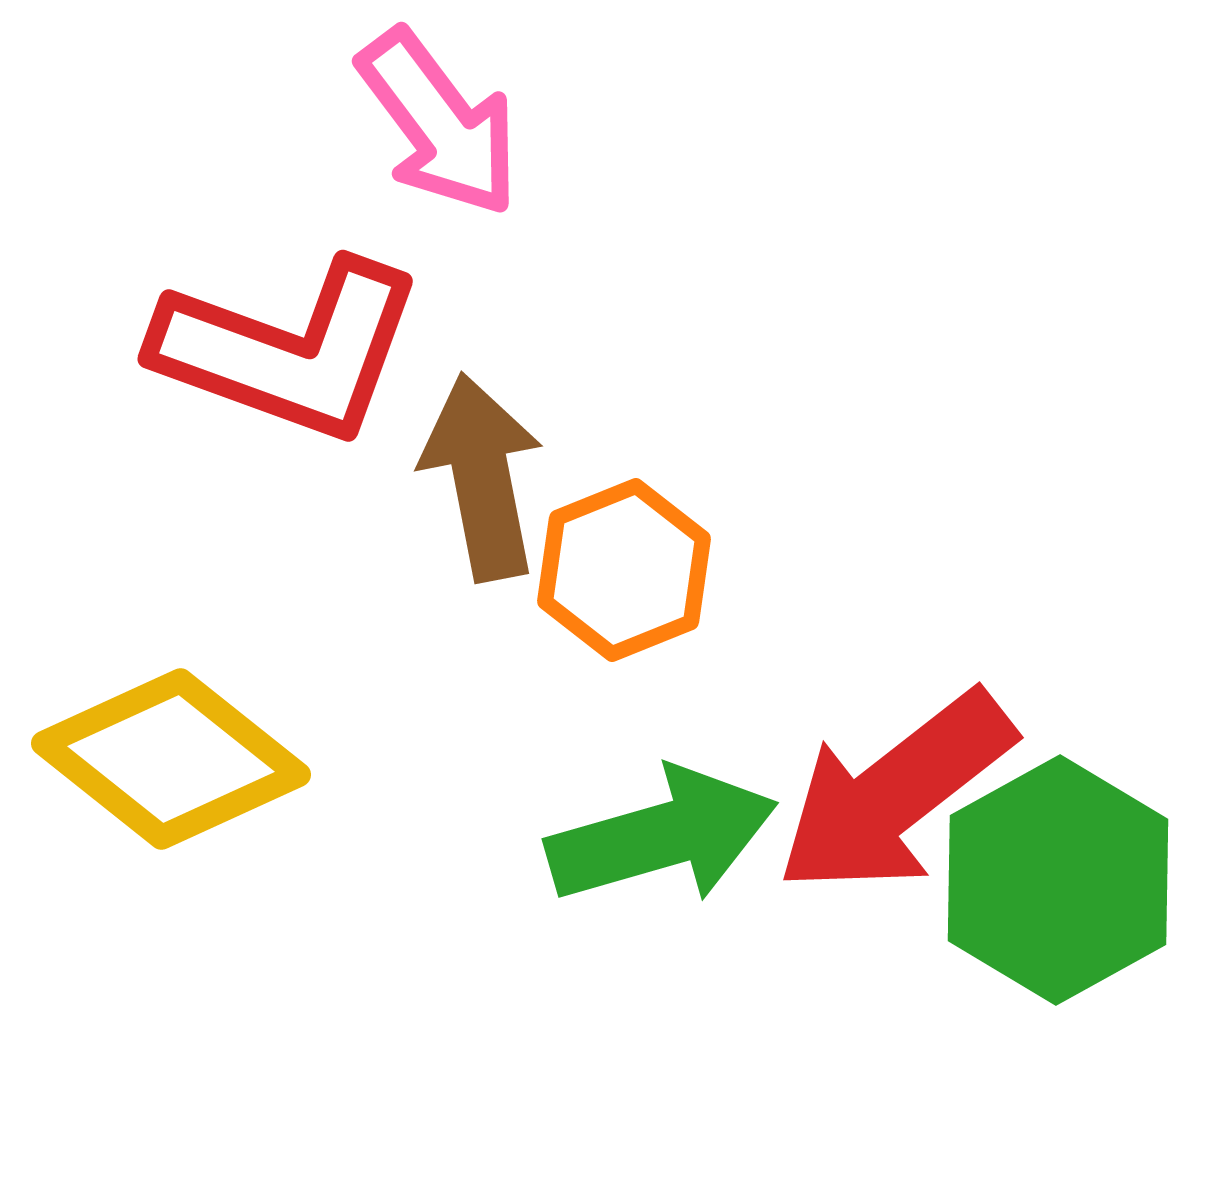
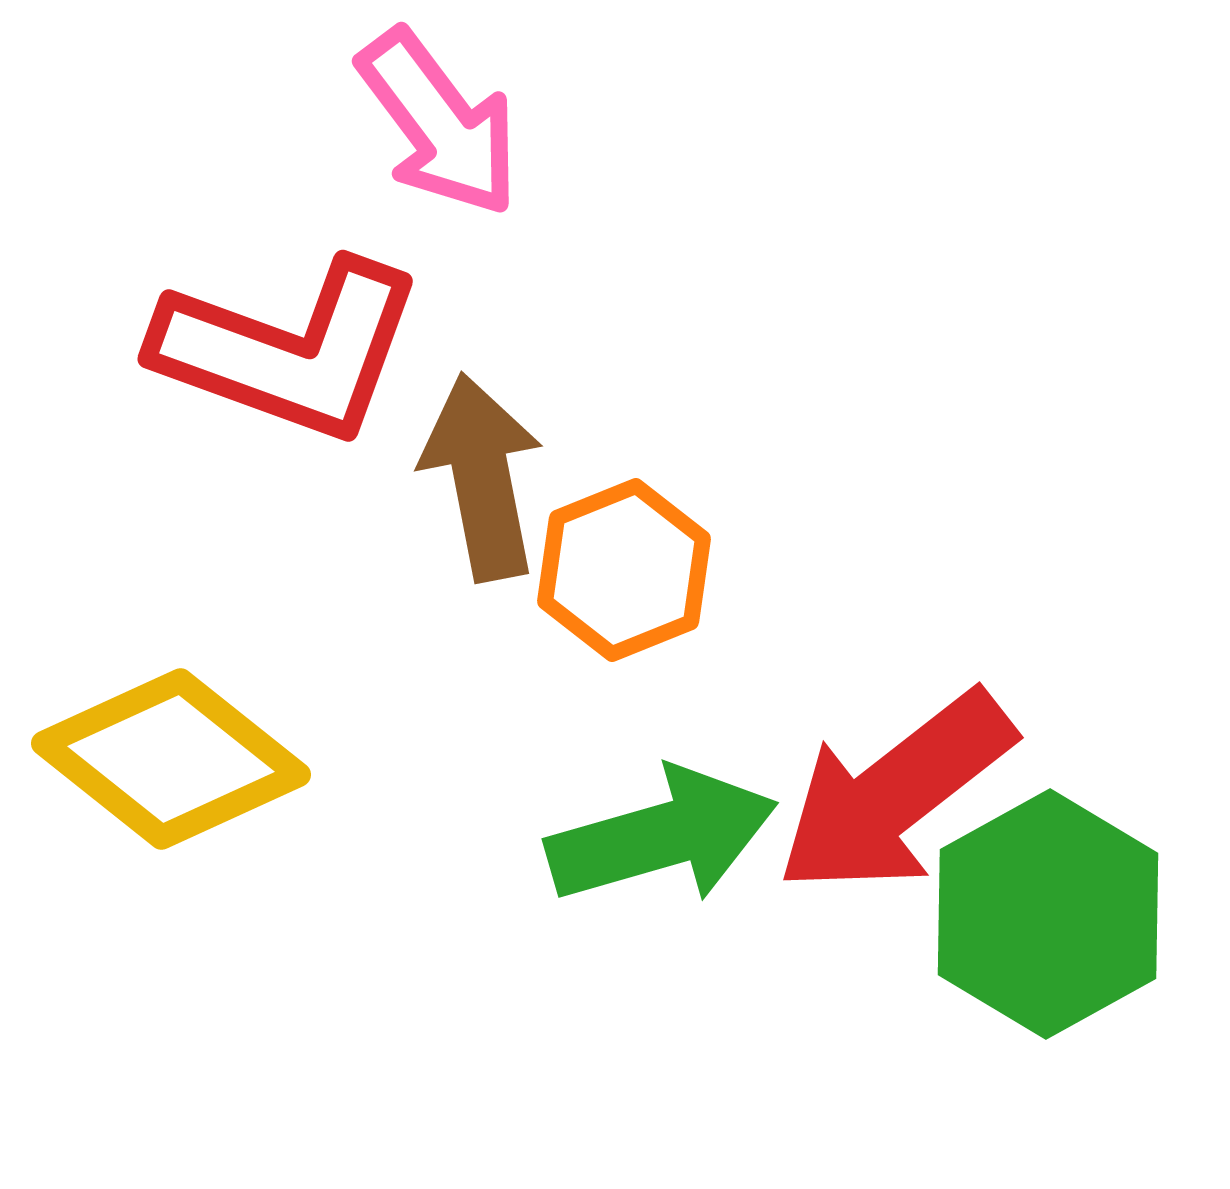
green hexagon: moved 10 px left, 34 px down
